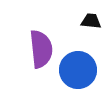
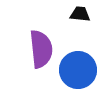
black trapezoid: moved 11 px left, 7 px up
